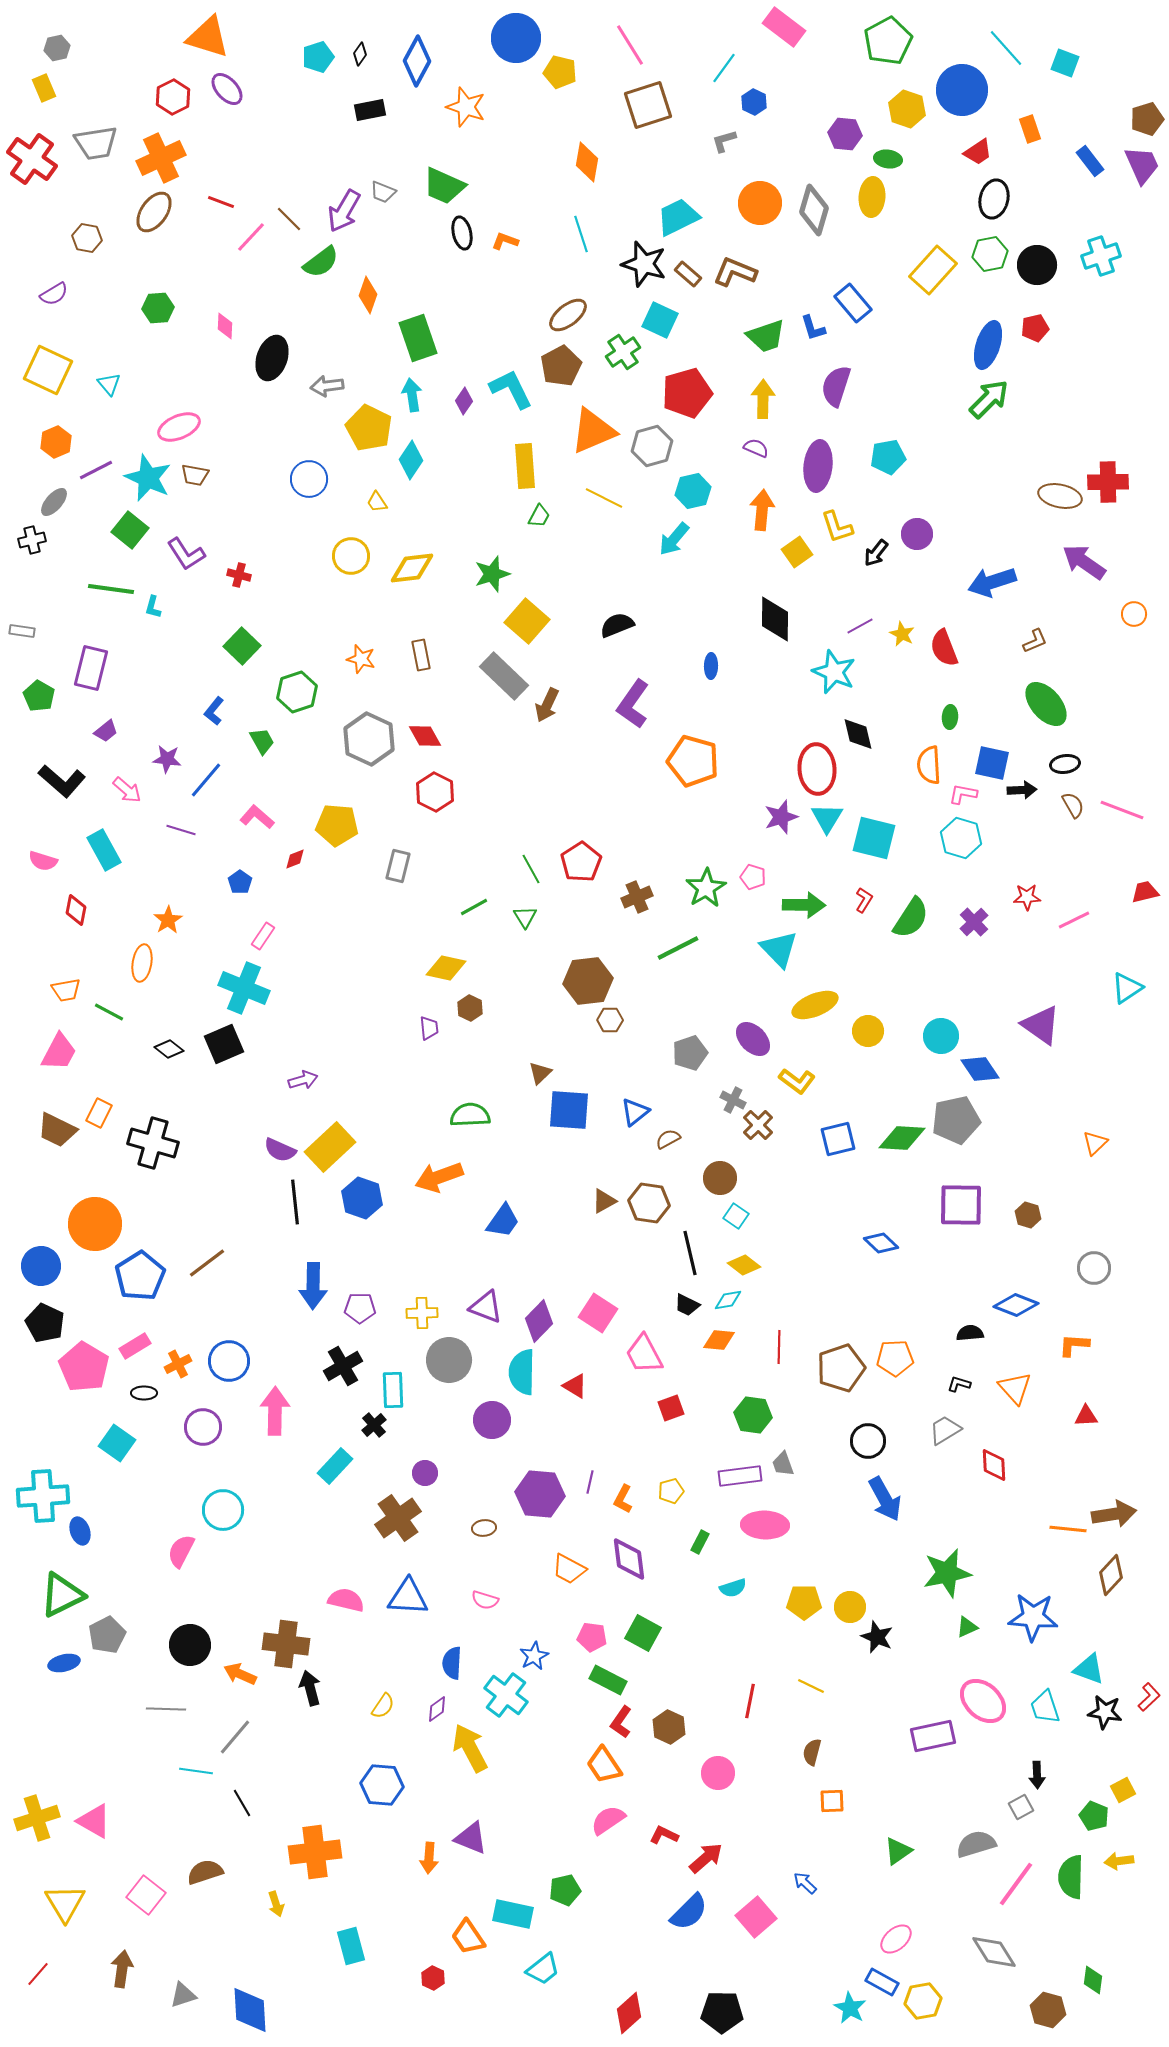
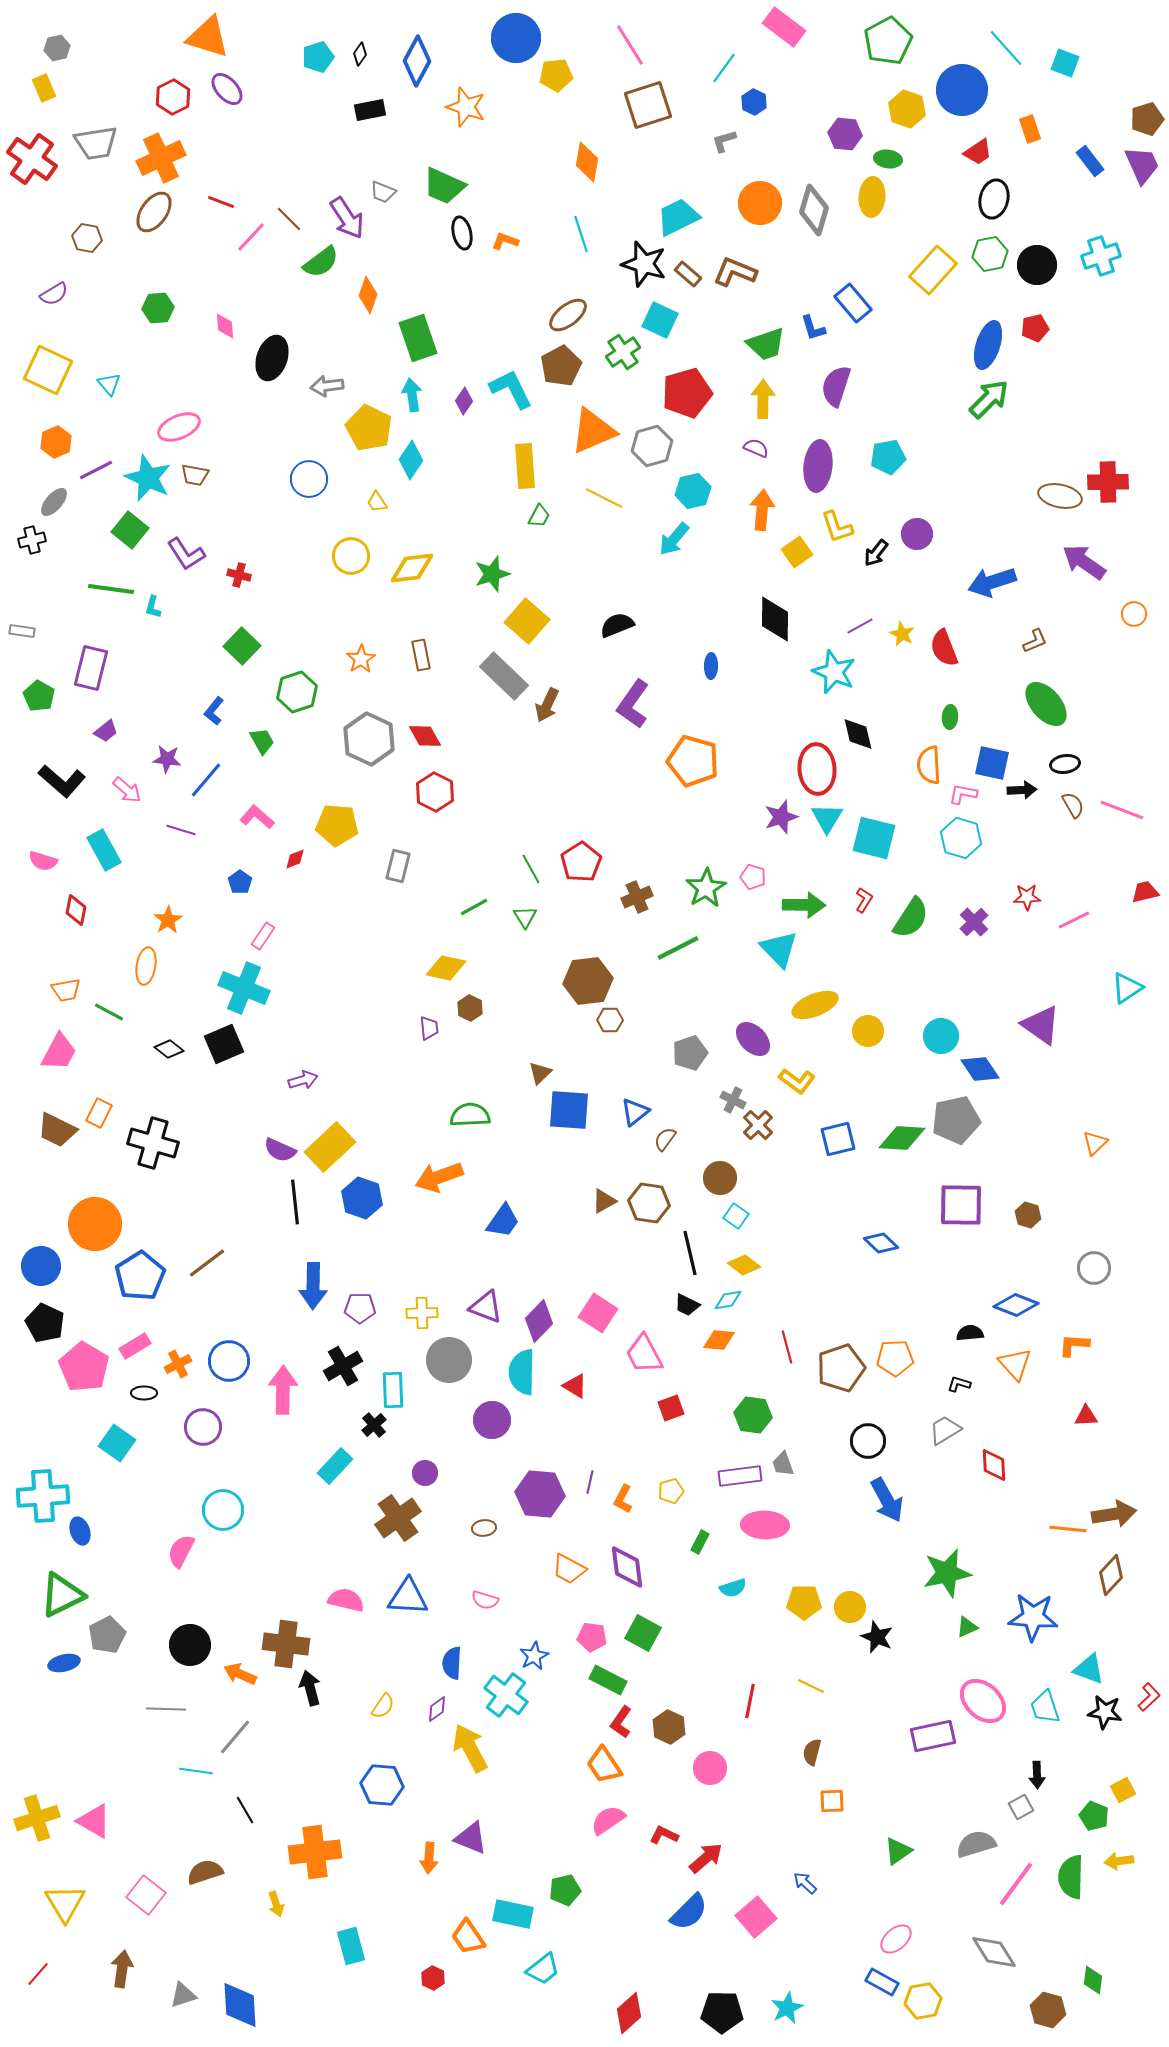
yellow pentagon at (560, 72): moved 4 px left, 3 px down; rotated 20 degrees counterclockwise
purple arrow at (344, 211): moved 3 px right, 7 px down; rotated 63 degrees counterclockwise
pink diamond at (225, 326): rotated 8 degrees counterclockwise
green trapezoid at (766, 336): moved 8 px down
orange star at (361, 659): rotated 24 degrees clockwise
orange ellipse at (142, 963): moved 4 px right, 3 px down
brown semicircle at (668, 1139): moved 3 px left; rotated 25 degrees counterclockwise
red line at (779, 1347): moved 8 px right; rotated 16 degrees counterclockwise
orange triangle at (1015, 1388): moved 24 px up
pink arrow at (275, 1411): moved 8 px right, 21 px up
blue arrow at (885, 1499): moved 2 px right, 1 px down
purple diamond at (629, 1559): moved 2 px left, 8 px down
pink circle at (718, 1773): moved 8 px left, 5 px up
black line at (242, 1803): moved 3 px right, 7 px down
cyan star at (850, 2008): moved 63 px left; rotated 16 degrees clockwise
blue diamond at (250, 2010): moved 10 px left, 5 px up
